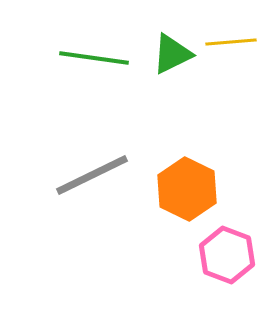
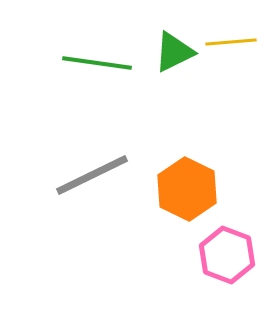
green triangle: moved 2 px right, 2 px up
green line: moved 3 px right, 5 px down
